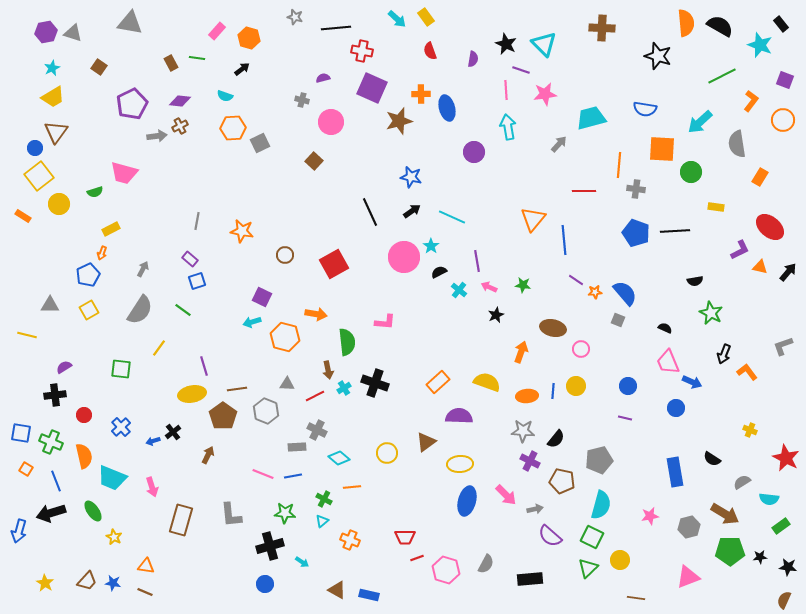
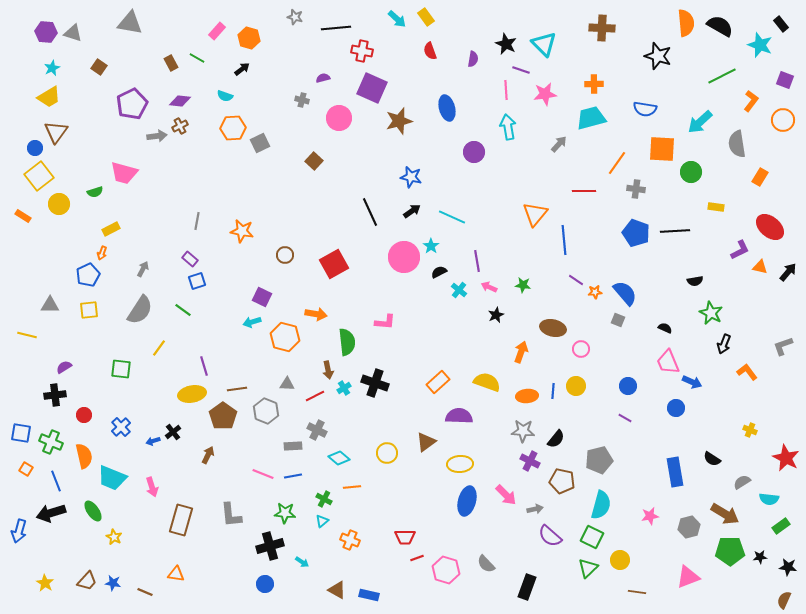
purple hexagon at (46, 32): rotated 15 degrees clockwise
green line at (197, 58): rotated 21 degrees clockwise
orange cross at (421, 94): moved 173 px right, 10 px up
yellow trapezoid at (53, 97): moved 4 px left
pink circle at (331, 122): moved 8 px right, 4 px up
orange line at (619, 165): moved 2 px left, 2 px up; rotated 30 degrees clockwise
orange triangle at (533, 219): moved 2 px right, 5 px up
yellow square at (89, 310): rotated 24 degrees clockwise
black arrow at (724, 354): moved 10 px up
purple line at (625, 418): rotated 16 degrees clockwise
gray rectangle at (297, 447): moved 4 px left, 1 px up
gray semicircle at (486, 564): rotated 108 degrees clockwise
orange triangle at (146, 566): moved 30 px right, 8 px down
black rectangle at (530, 579): moved 3 px left, 8 px down; rotated 65 degrees counterclockwise
brown line at (636, 598): moved 1 px right, 6 px up
